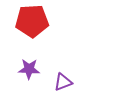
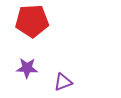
purple star: moved 2 px left, 1 px up
